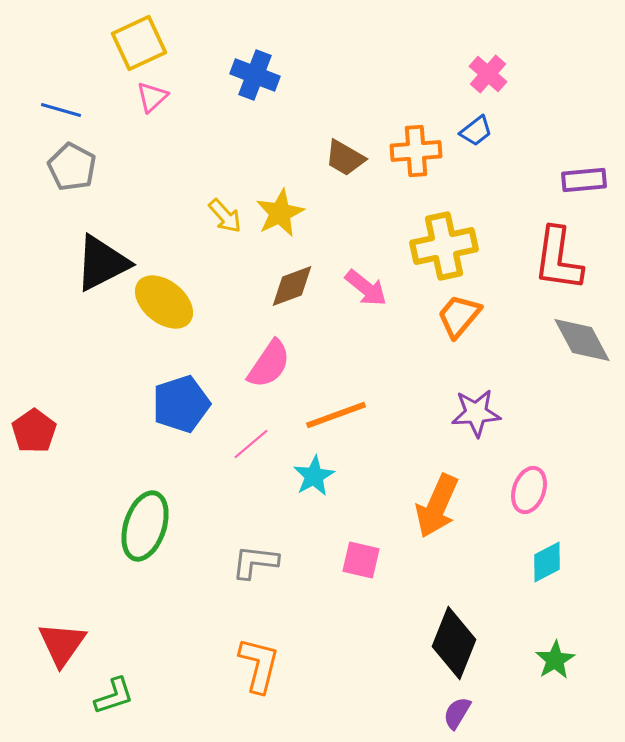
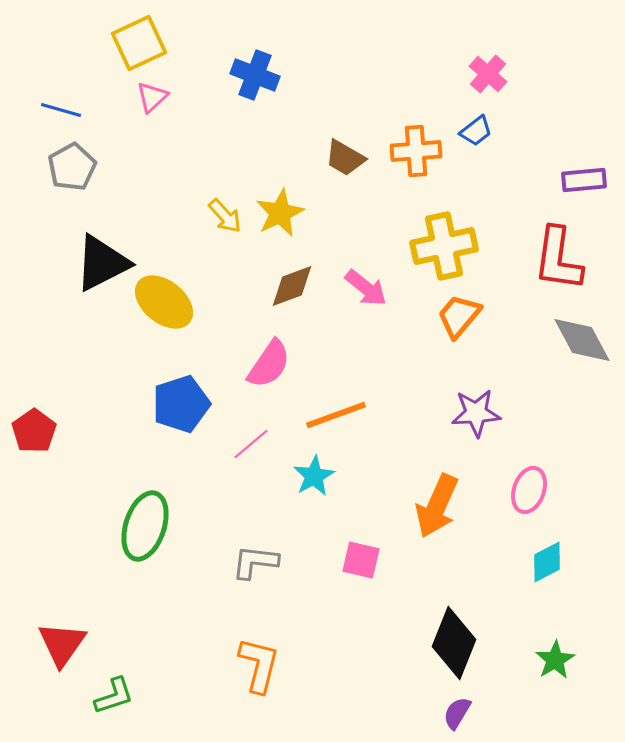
gray pentagon: rotated 15 degrees clockwise
